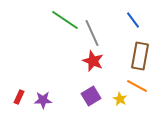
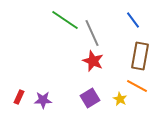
purple square: moved 1 px left, 2 px down
